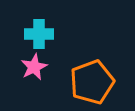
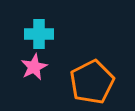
orange pentagon: rotated 6 degrees counterclockwise
